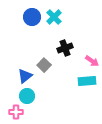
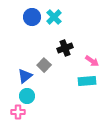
pink cross: moved 2 px right
